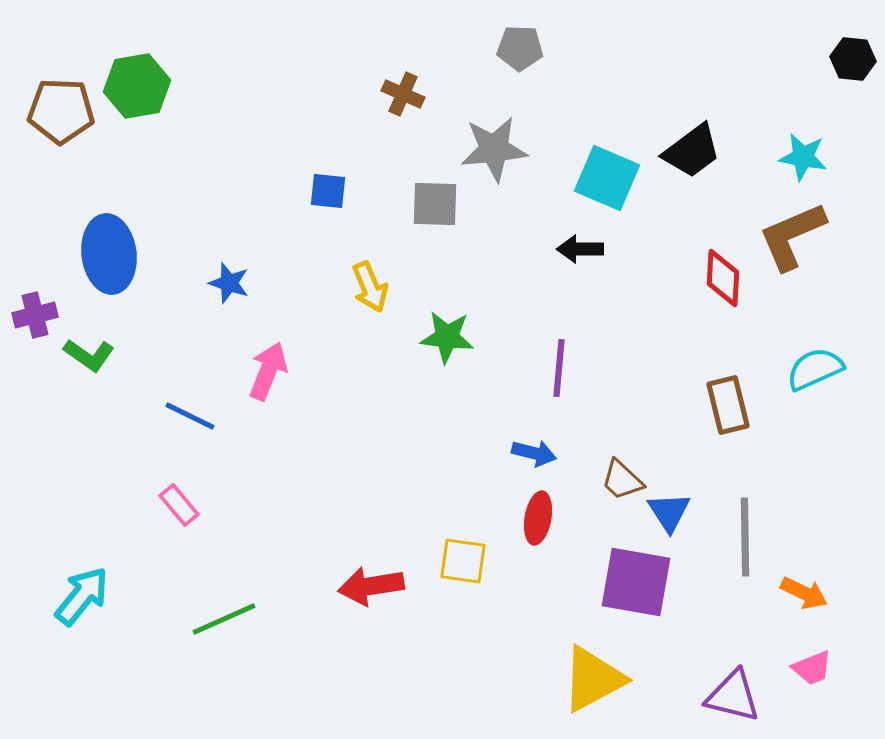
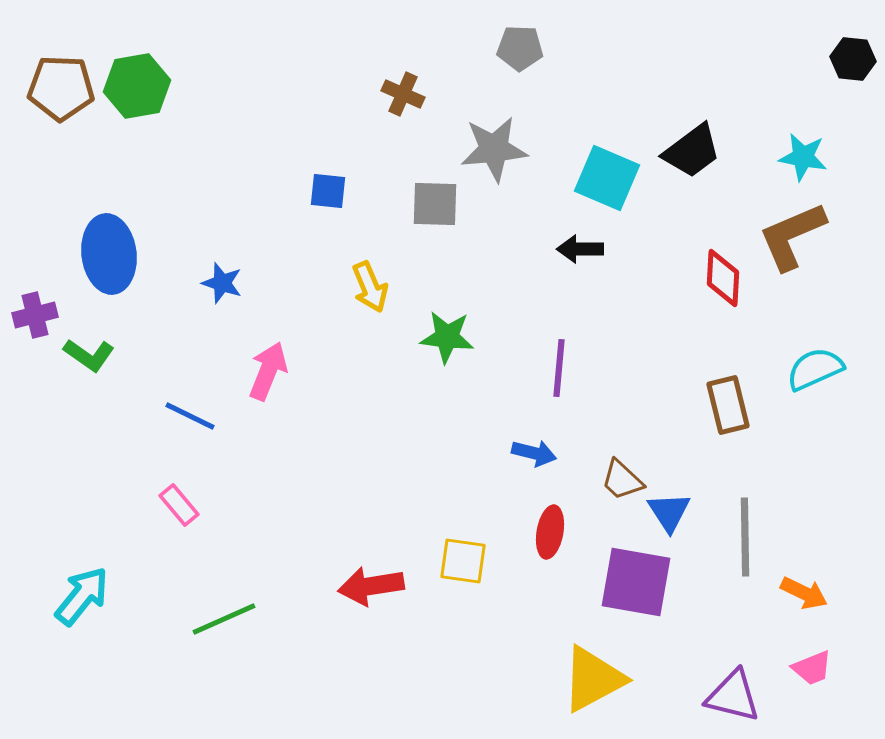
brown pentagon: moved 23 px up
blue star: moved 7 px left
red ellipse: moved 12 px right, 14 px down
